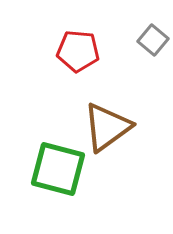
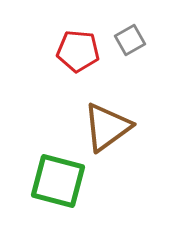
gray square: moved 23 px left; rotated 20 degrees clockwise
green square: moved 12 px down
